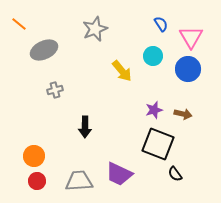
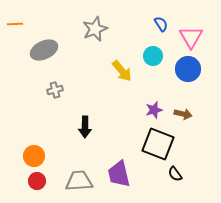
orange line: moved 4 px left; rotated 42 degrees counterclockwise
purple trapezoid: rotated 52 degrees clockwise
